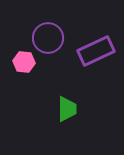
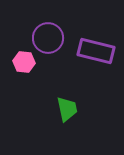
purple rectangle: rotated 39 degrees clockwise
green trapezoid: rotated 12 degrees counterclockwise
